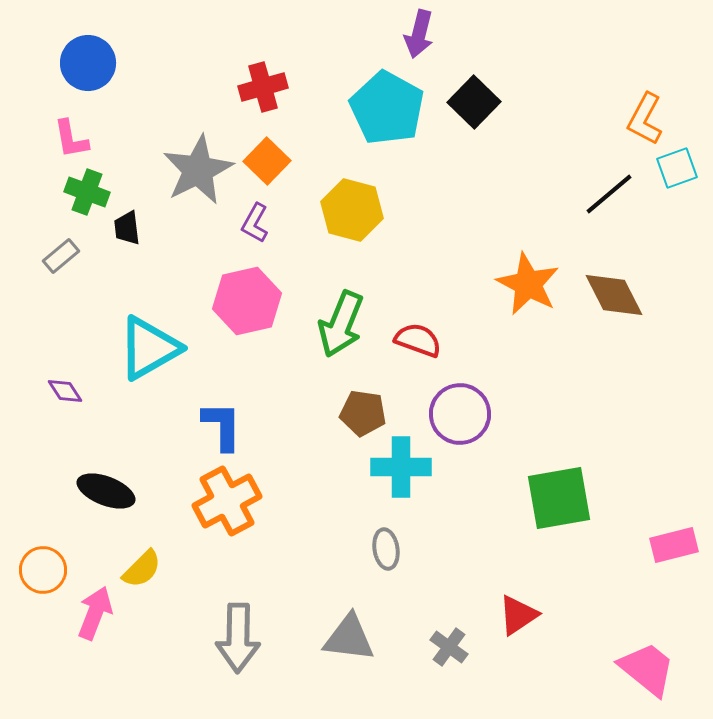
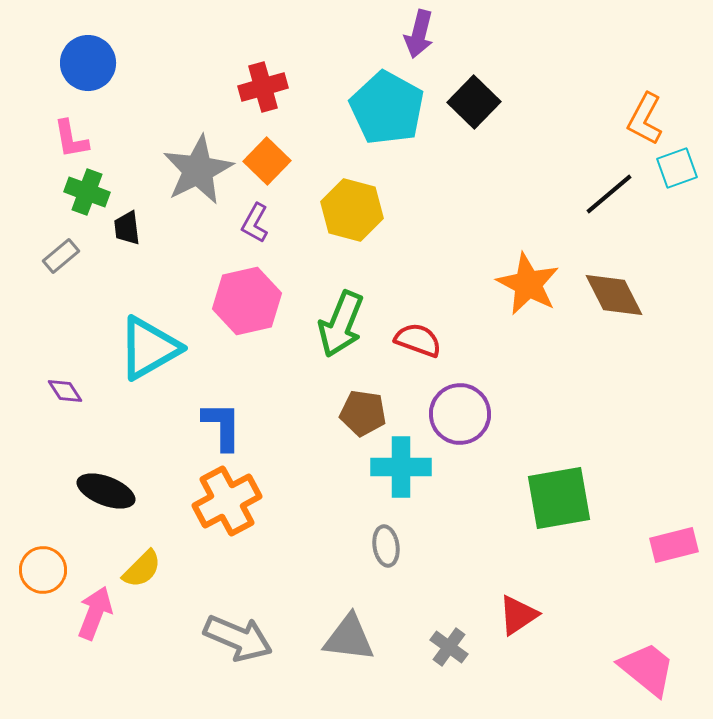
gray ellipse: moved 3 px up
gray arrow: rotated 68 degrees counterclockwise
